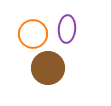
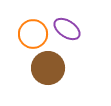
purple ellipse: rotated 60 degrees counterclockwise
